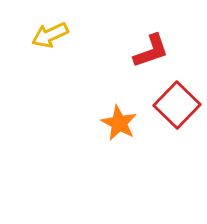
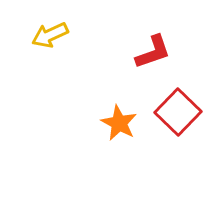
red L-shape: moved 2 px right, 1 px down
red square: moved 1 px right, 7 px down
